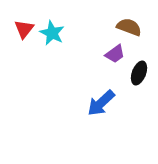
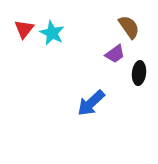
brown semicircle: rotated 35 degrees clockwise
black ellipse: rotated 15 degrees counterclockwise
blue arrow: moved 10 px left
